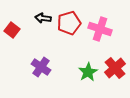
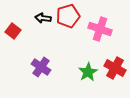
red pentagon: moved 1 px left, 7 px up
red square: moved 1 px right, 1 px down
red cross: rotated 20 degrees counterclockwise
